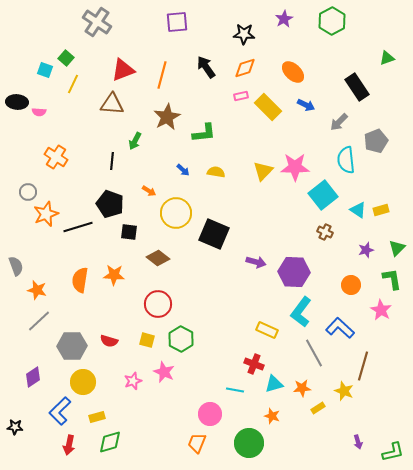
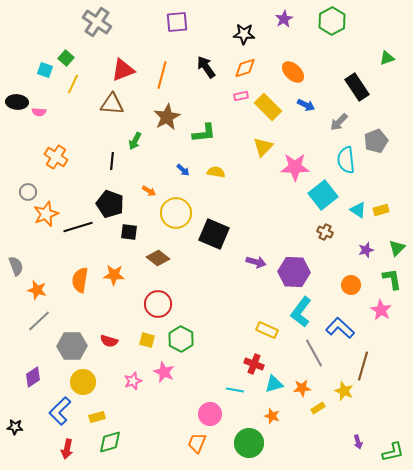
yellow triangle at (263, 171): moved 24 px up
red arrow at (69, 445): moved 2 px left, 4 px down
